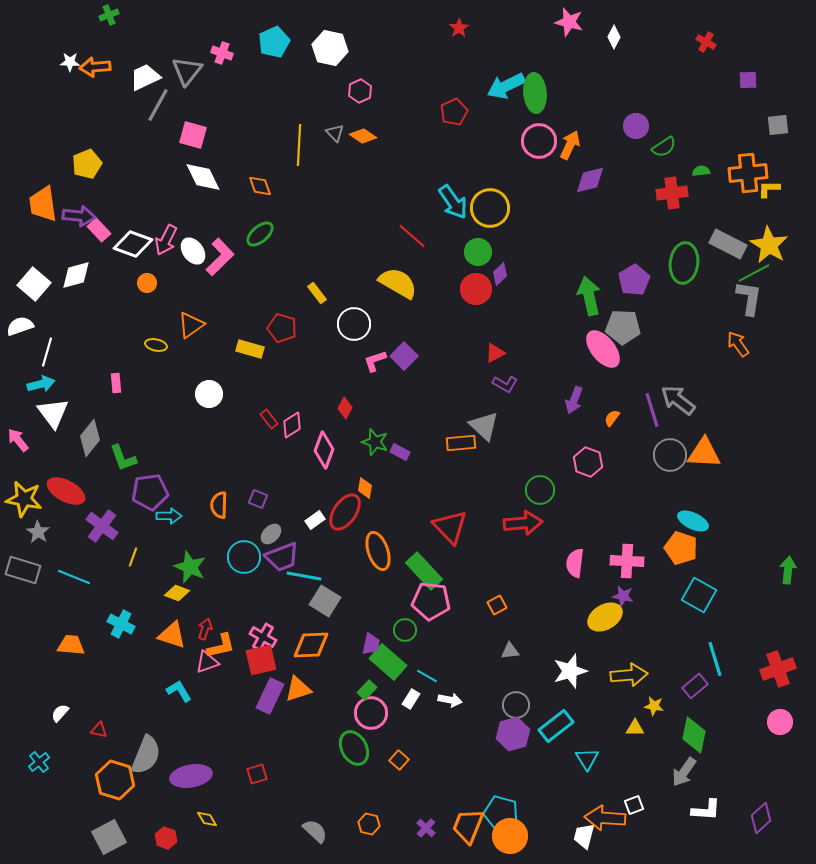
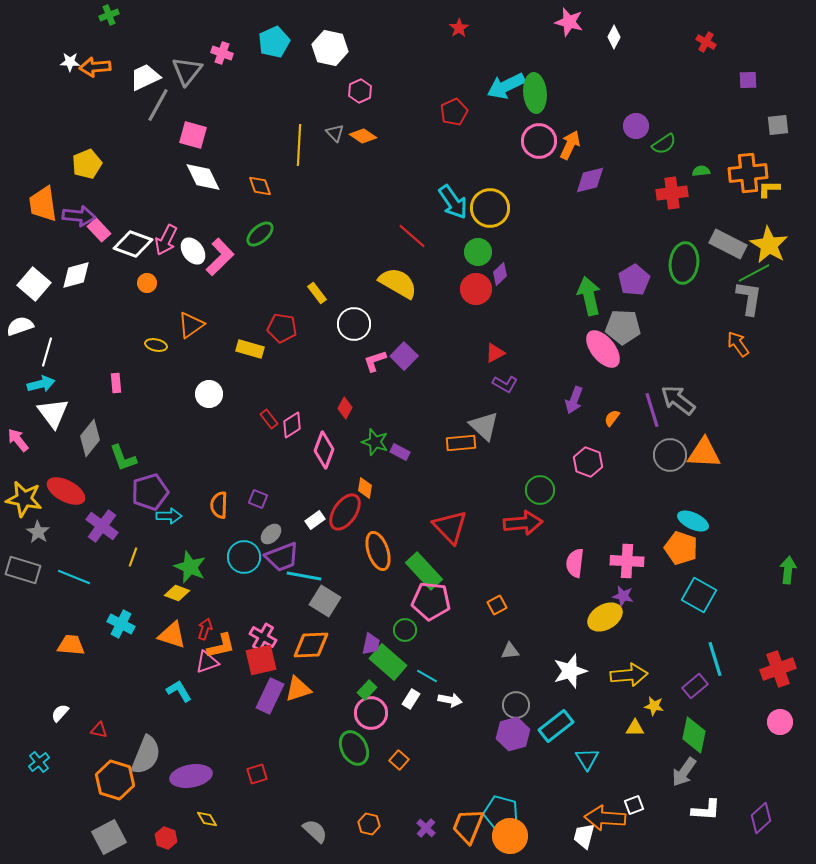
green semicircle at (664, 147): moved 3 px up
red pentagon at (282, 328): rotated 8 degrees counterclockwise
purple pentagon at (150, 492): rotated 9 degrees counterclockwise
